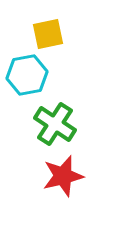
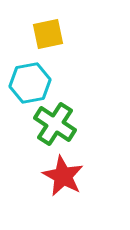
cyan hexagon: moved 3 px right, 8 px down
red star: rotated 30 degrees counterclockwise
